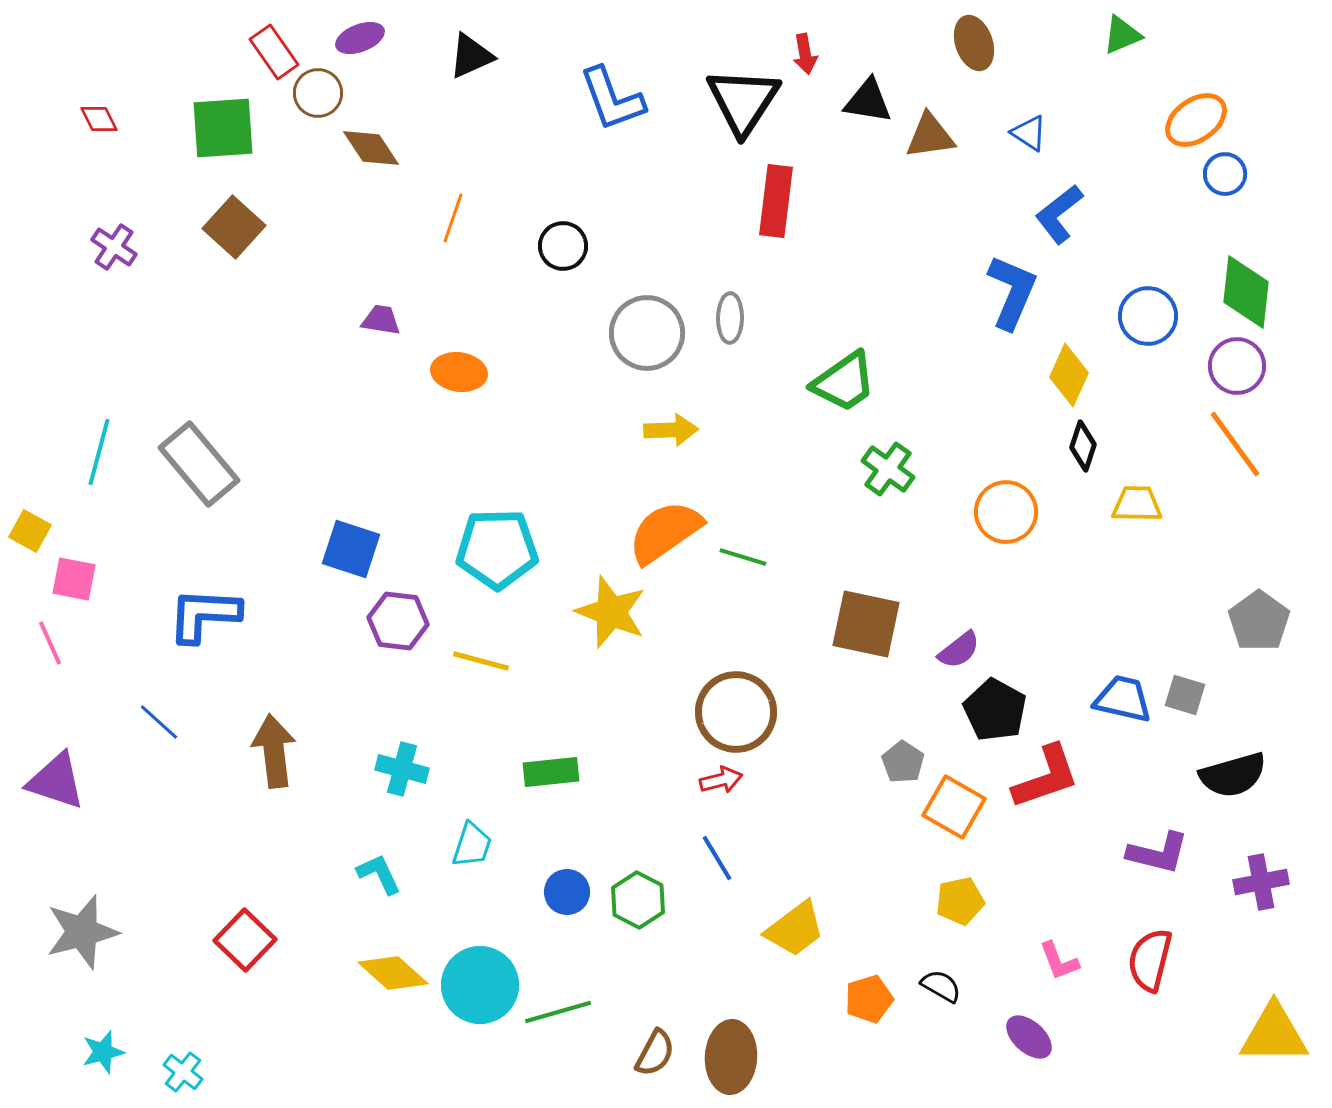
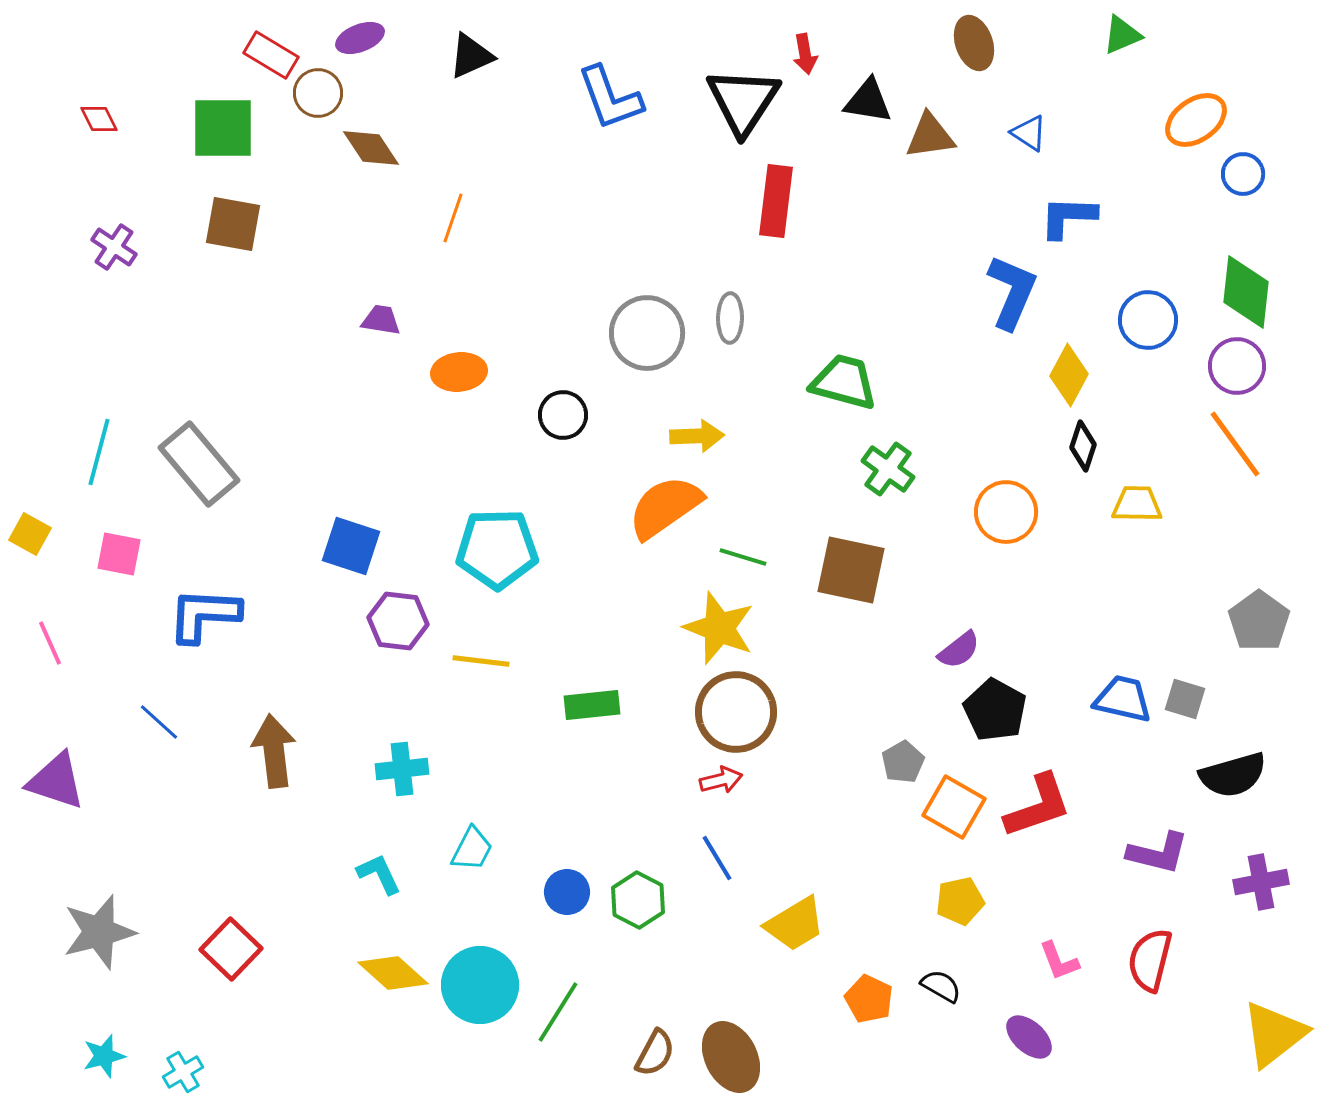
red rectangle at (274, 52): moved 3 px left, 3 px down; rotated 24 degrees counterclockwise
blue L-shape at (612, 99): moved 2 px left, 1 px up
green square at (223, 128): rotated 4 degrees clockwise
blue circle at (1225, 174): moved 18 px right
blue L-shape at (1059, 214): moved 9 px right, 3 px down; rotated 40 degrees clockwise
brown square at (234, 227): moved 1 px left, 3 px up; rotated 32 degrees counterclockwise
black circle at (563, 246): moved 169 px down
blue circle at (1148, 316): moved 4 px down
orange ellipse at (459, 372): rotated 14 degrees counterclockwise
yellow diamond at (1069, 375): rotated 4 degrees clockwise
green trapezoid at (844, 382): rotated 130 degrees counterclockwise
yellow arrow at (671, 430): moved 26 px right, 6 px down
yellow square at (30, 531): moved 3 px down
orange semicircle at (665, 532): moved 25 px up
blue square at (351, 549): moved 3 px up
pink square at (74, 579): moved 45 px right, 25 px up
yellow star at (611, 612): moved 108 px right, 16 px down
brown square at (866, 624): moved 15 px left, 54 px up
yellow line at (481, 661): rotated 8 degrees counterclockwise
gray square at (1185, 695): moved 4 px down
gray pentagon at (903, 762): rotated 9 degrees clockwise
cyan cross at (402, 769): rotated 21 degrees counterclockwise
green rectangle at (551, 772): moved 41 px right, 67 px up
red L-shape at (1046, 777): moved 8 px left, 29 px down
cyan trapezoid at (472, 845): moved 4 px down; rotated 9 degrees clockwise
yellow trapezoid at (795, 929): moved 5 px up; rotated 6 degrees clockwise
gray star at (82, 932): moved 17 px right
red square at (245, 940): moved 14 px left, 9 px down
orange pentagon at (869, 999): rotated 30 degrees counterclockwise
green line at (558, 1012): rotated 42 degrees counterclockwise
yellow triangle at (1274, 1034): rotated 38 degrees counterclockwise
cyan star at (103, 1052): moved 1 px right, 4 px down
brown ellipse at (731, 1057): rotated 30 degrees counterclockwise
cyan cross at (183, 1072): rotated 21 degrees clockwise
